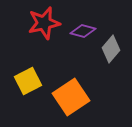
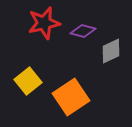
gray diamond: moved 2 px down; rotated 24 degrees clockwise
yellow square: rotated 12 degrees counterclockwise
